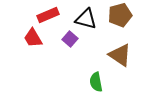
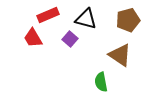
brown pentagon: moved 8 px right, 5 px down
green semicircle: moved 5 px right
